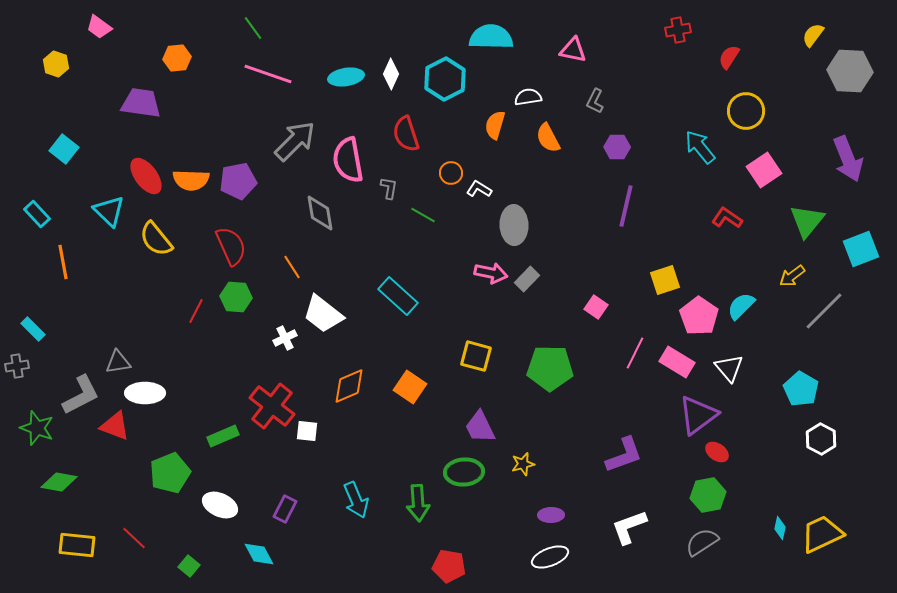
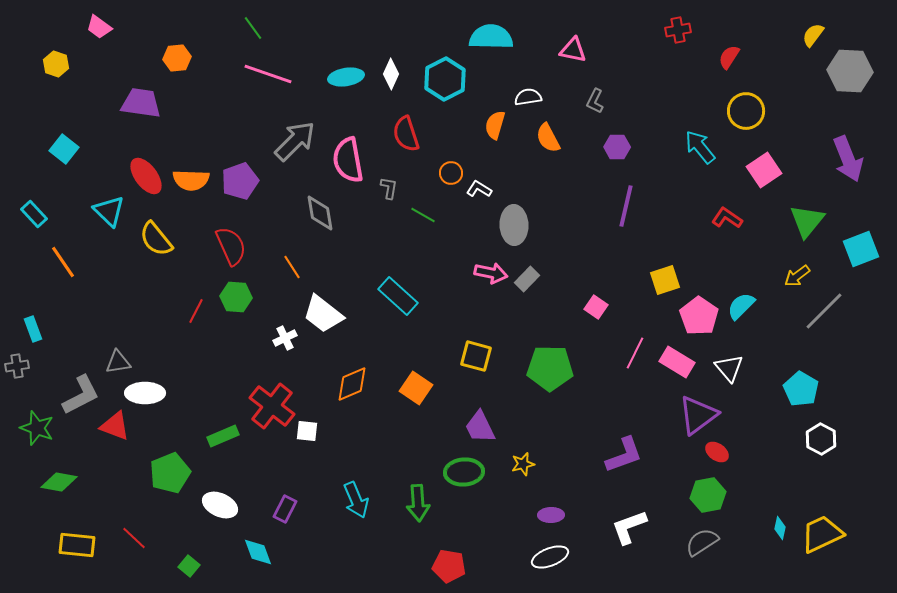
purple pentagon at (238, 181): moved 2 px right; rotated 9 degrees counterclockwise
cyan rectangle at (37, 214): moved 3 px left
orange line at (63, 262): rotated 24 degrees counterclockwise
yellow arrow at (792, 276): moved 5 px right
cyan rectangle at (33, 329): rotated 25 degrees clockwise
orange diamond at (349, 386): moved 3 px right, 2 px up
orange square at (410, 387): moved 6 px right, 1 px down
cyan diamond at (259, 554): moved 1 px left, 2 px up; rotated 8 degrees clockwise
